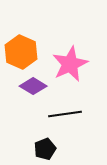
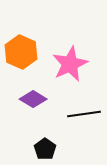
purple diamond: moved 13 px down
black line: moved 19 px right
black pentagon: rotated 15 degrees counterclockwise
